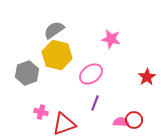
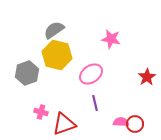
purple line: rotated 35 degrees counterclockwise
red circle: moved 1 px right, 4 px down
